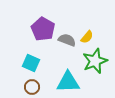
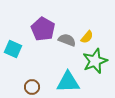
cyan square: moved 18 px left, 14 px up
